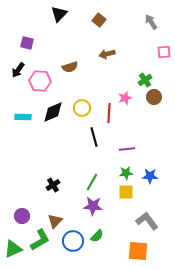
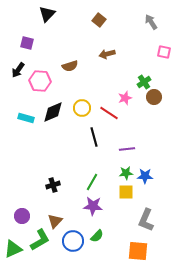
black triangle: moved 12 px left
pink square: rotated 16 degrees clockwise
brown semicircle: moved 1 px up
green cross: moved 1 px left, 2 px down
red line: rotated 60 degrees counterclockwise
cyan rectangle: moved 3 px right, 1 px down; rotated 14 degrees clockwise
blue star: moved 5 px left
black cross: rotated 16 degrees clockwise
gray L-shape: moved 1 px left, 1 px up; rotated 120 degrees counterclockwise
